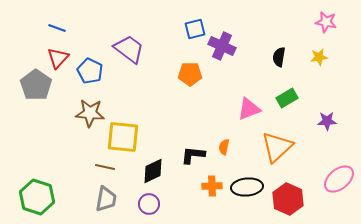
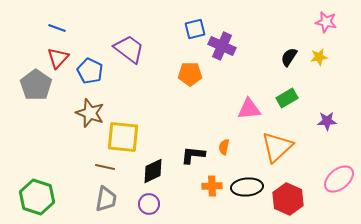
black semicircle: moved 10 px right; rotated 24 degrees clockwise
pink triangle: rotated 15 degrees clockwise
brown star: rotated 16 degrees clockwise
